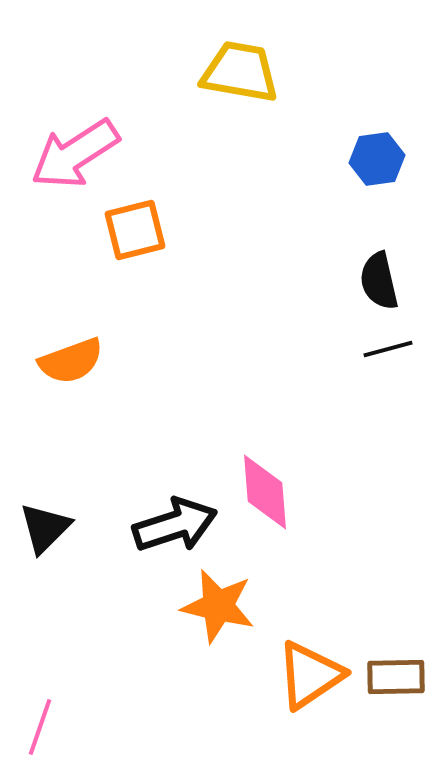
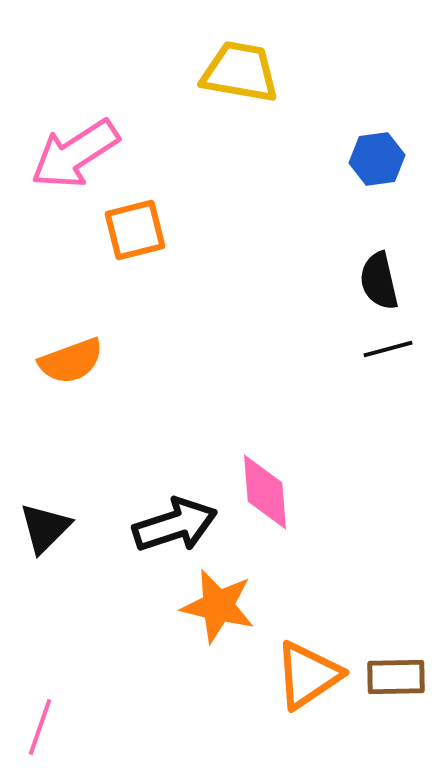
orange triangle: moved 2 px left
